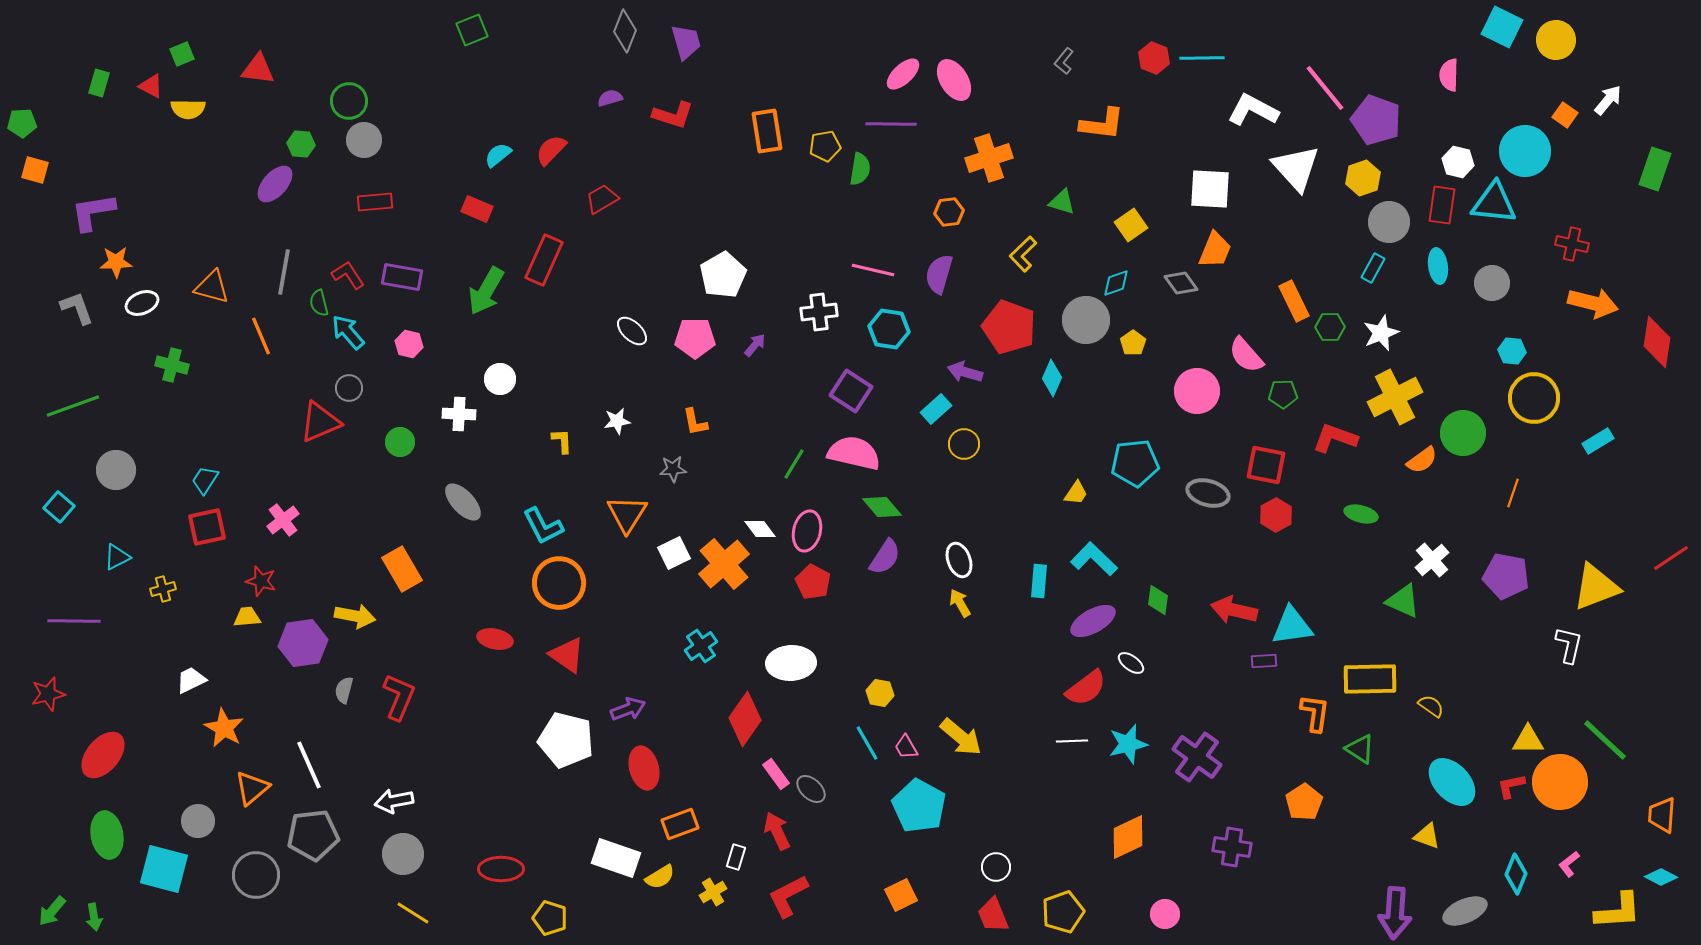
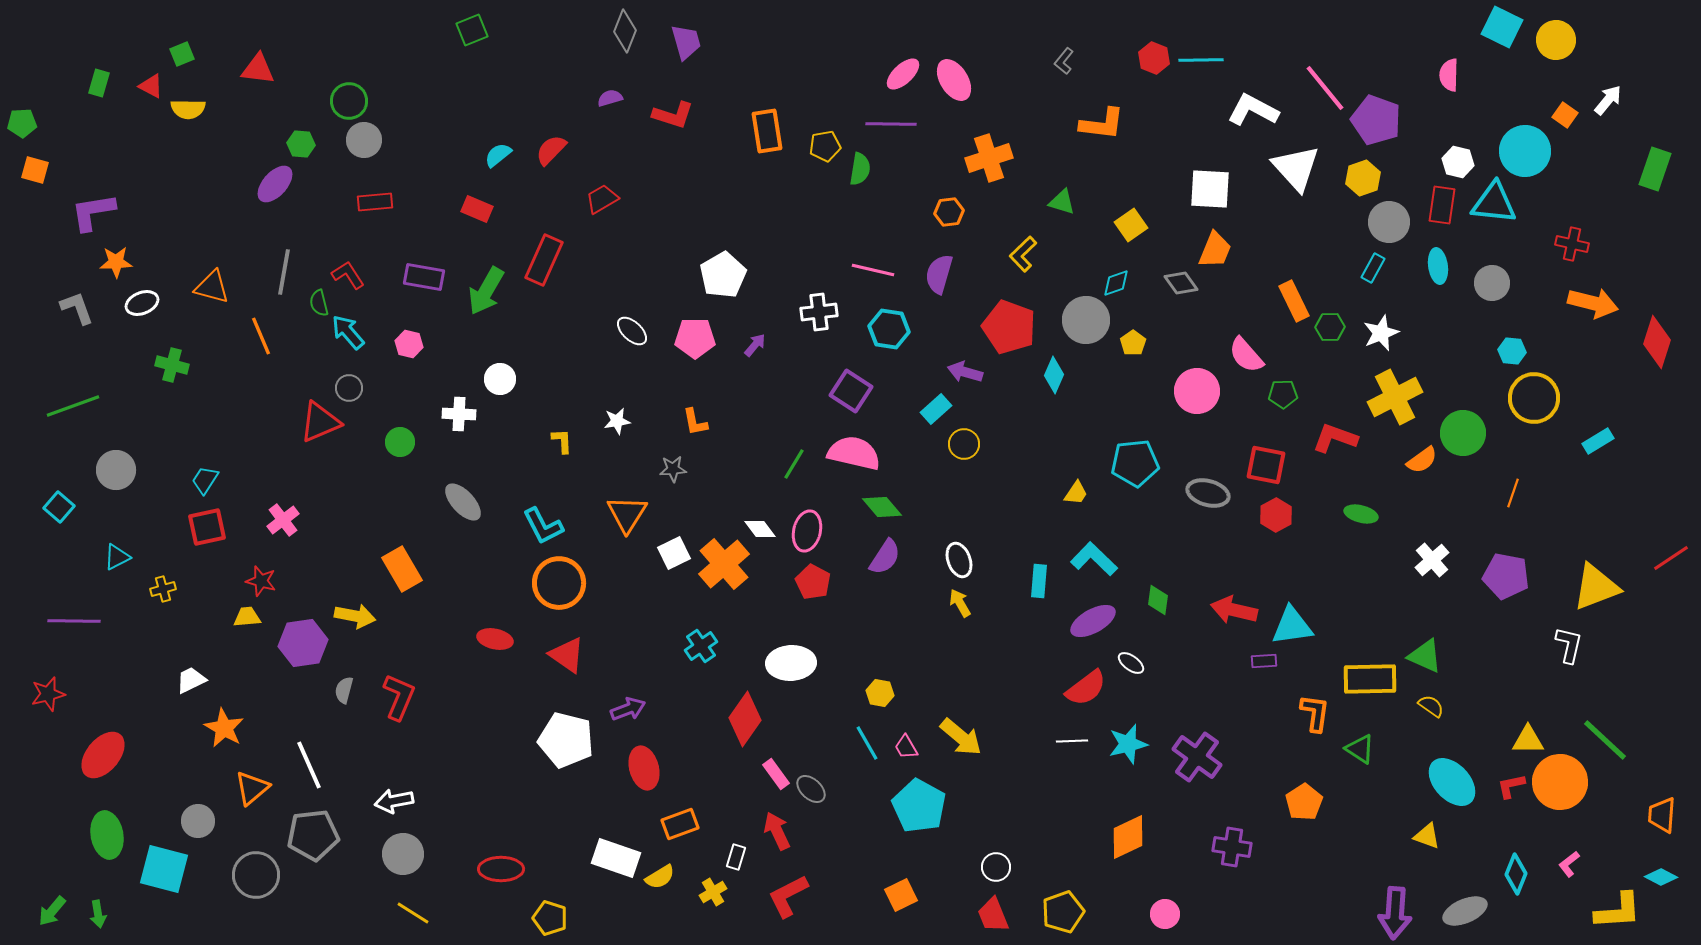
cyan line at (1202, 58): moved 1 px left, 2 px down
purple rectangle at (402, 277): moved 22 px right
red diamond at (1657, 342): rotated 9 degrees clockwise
cyan diamond at (1052, 378): moved 2 px right, 3 px up
green triangle at (1403, 601): moved 22 px right, 55 px down
green arrow at (94, 917): moved 4 px right, 3 px up
